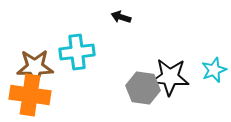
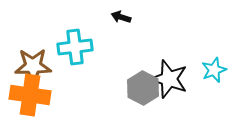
cyan cross: moved 2 px left, 5 px up
brown star: moved 2 px left, 1 px up
black star: moved 1 px left, 2 px down; rotated 15 degrees clockwise
gray hexagon: rotated 20 degrees clockwise
